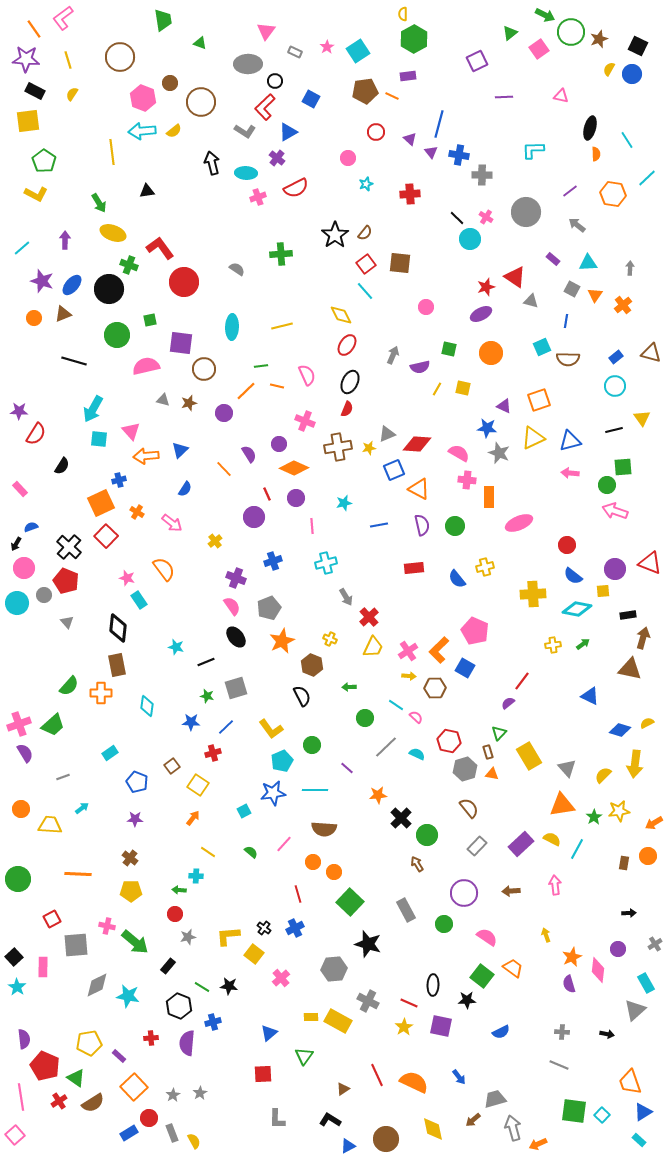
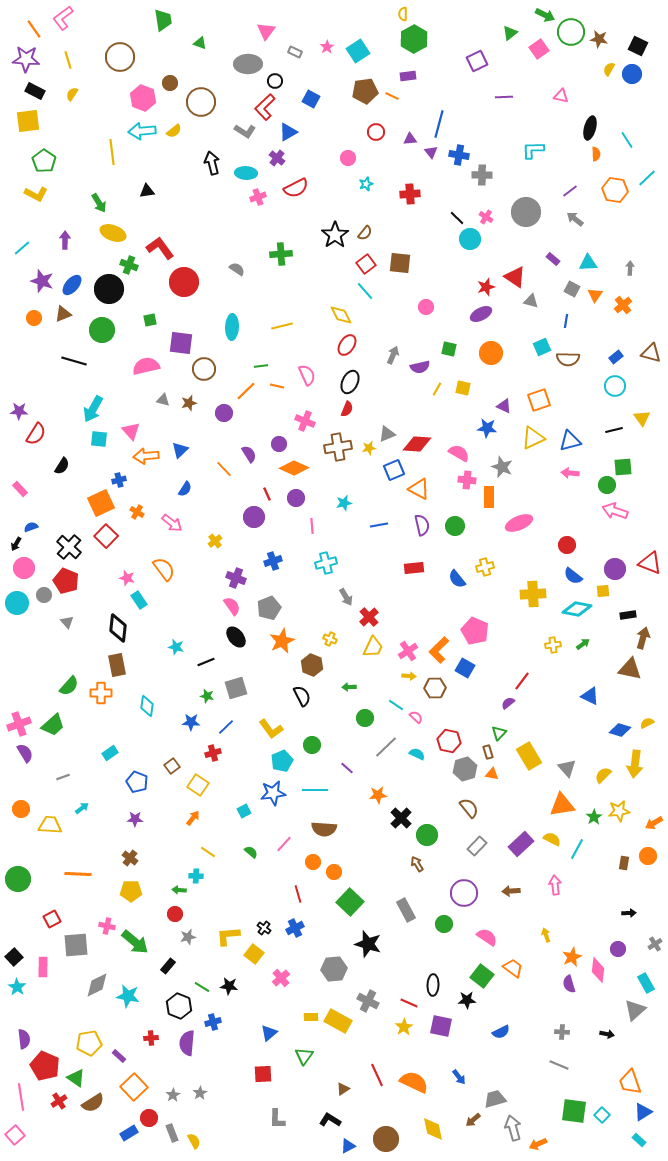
brown star at (599, 39): rotated 30 degrees clockwise
purple triangle at (410, 139): rotated 48 degrees counterclockwise
orange hexagon at (613, 194): moved 2 px right, 4 px up
gray arrow at (577, 225): moved 2 px left, 6 px up
green circle at (117, 335): moved 15 px left, 5 px up
gray star at (499, 453): moved 3 px right, 14 px down
